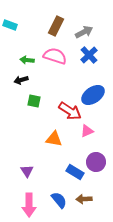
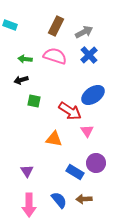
green arrow: moved 2 px left, 1 px up
pink triangle: rotated 40 degrees counterclockwise
purple circle: moved 1 px down
